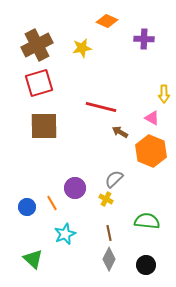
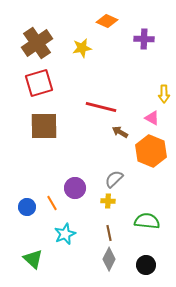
brown cross: moved 2 px up; rotated 8 degrees counterclockwise
yellow cross: moved 2 px right, 2 px down; rotated 24 degrees counterclockwise
